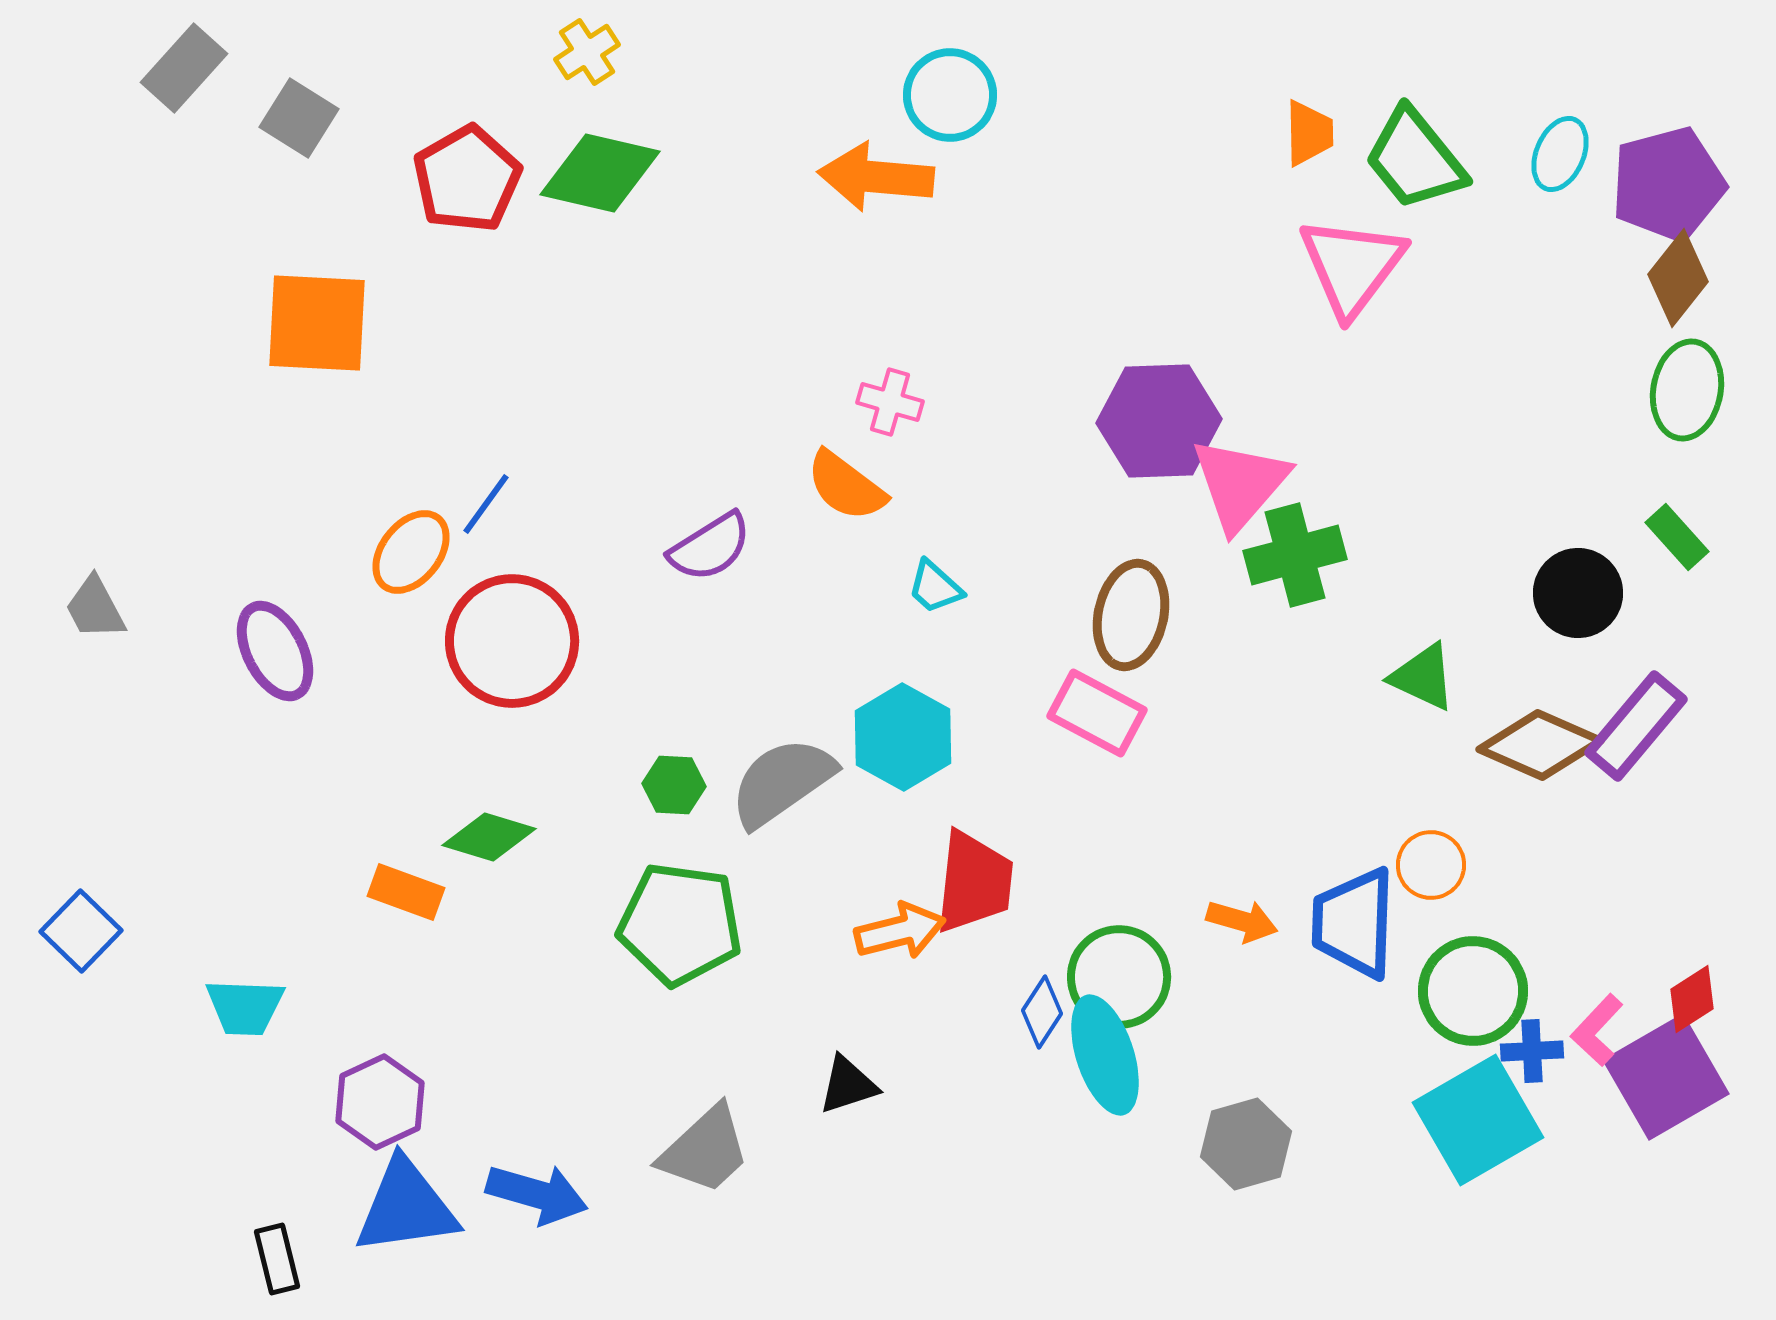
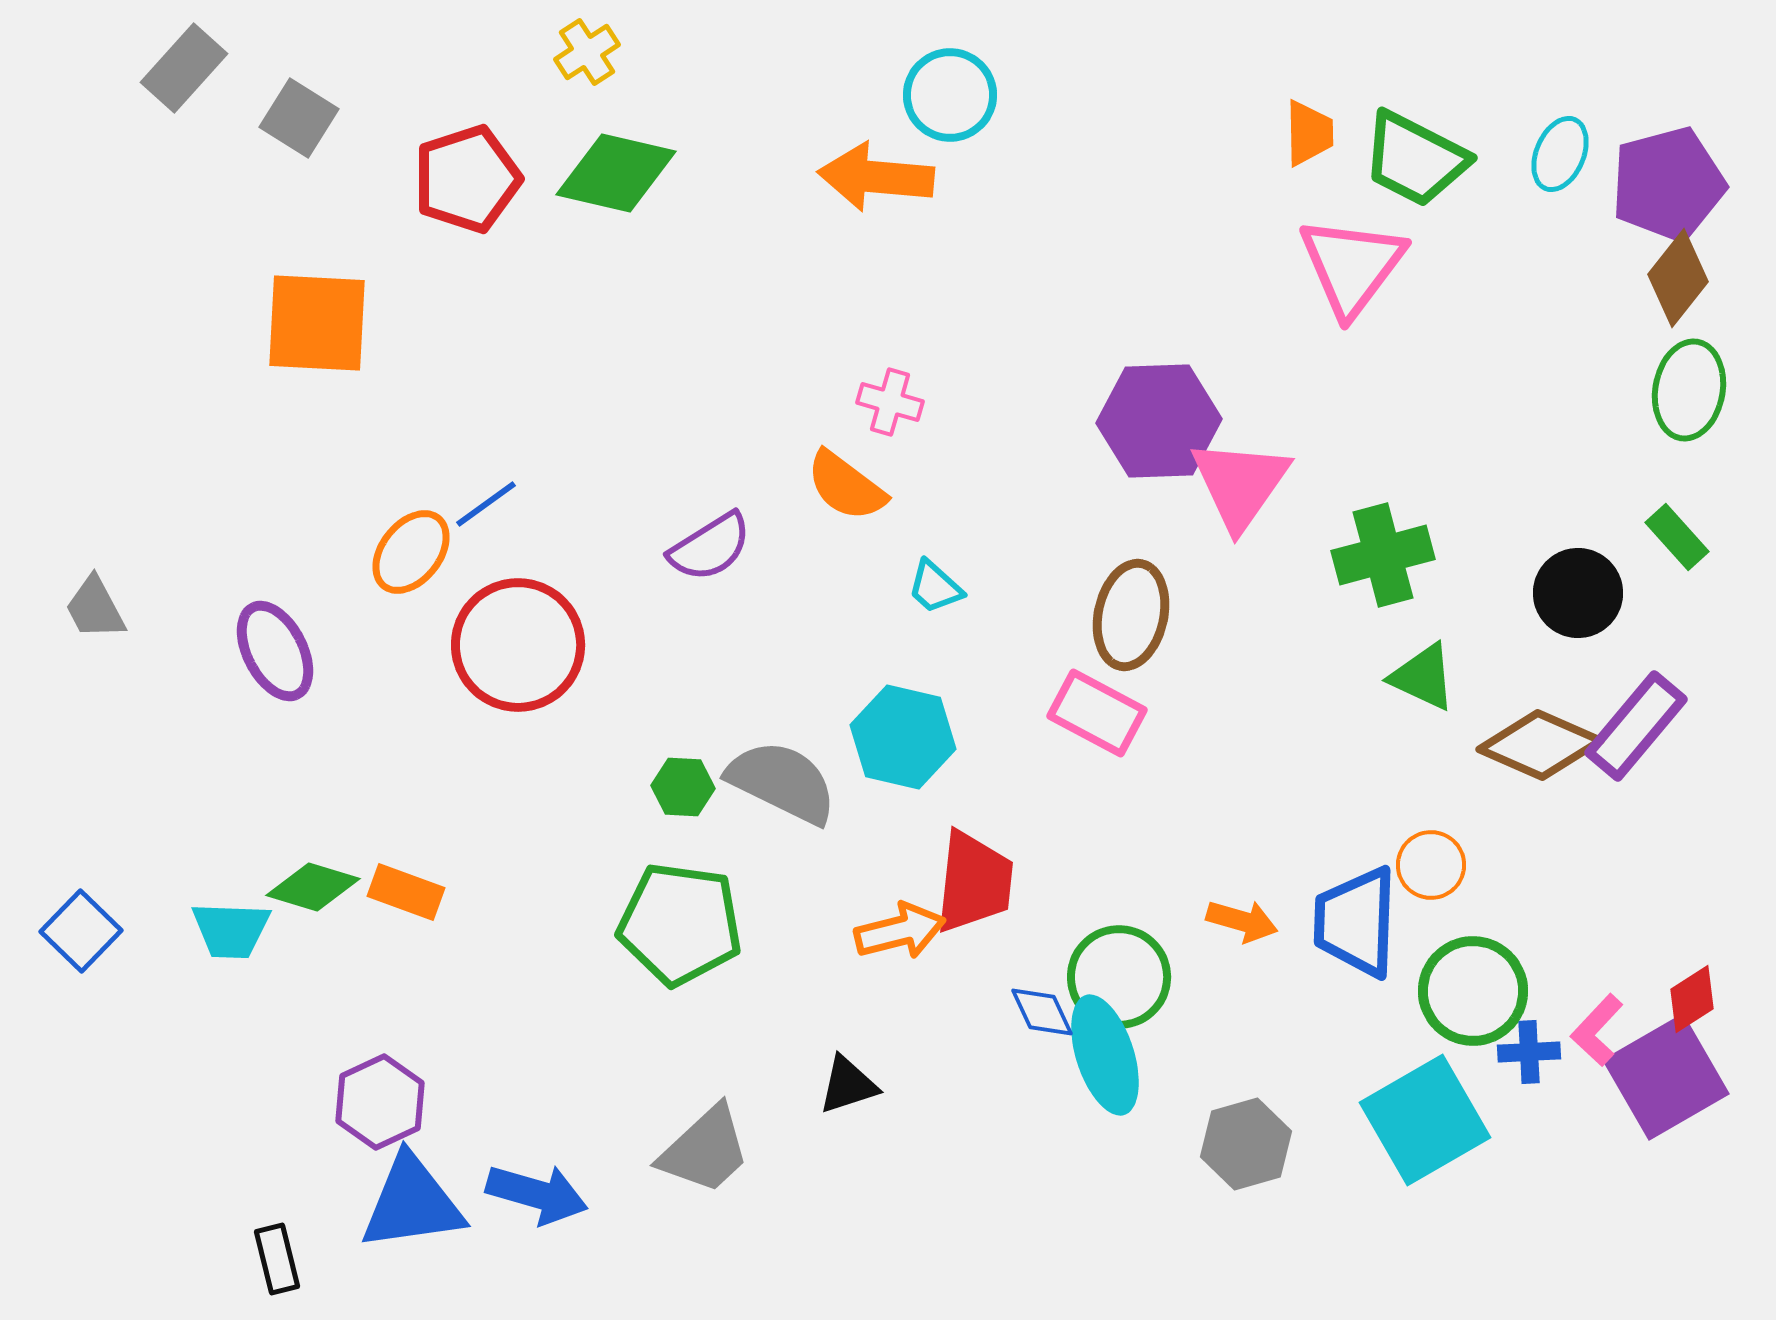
green trapezoid at (1415, 159): rotated 24 degrees counterclockwise
green diamond at (600, 173): moved 16 px right
red pentagon at (467, 179): rotated 12 degrees clockwise
green ellipse at (1687, 390): moved 2 px right
pink triangle at (1240, 484): rotated 6 degrees counterclockwise
blue line at (486, 504): rotated 18 degrees clockwise
green cross at (1295, 555): moved 88 px right
red circle at (512, 641): moved 6 px right, 4 px down
cyan hexagon at (903, 737): rotated 16 degrees counterclockwise
gray semicircle at (782, 782): rotated 61 degrees clockwise
green hexagon at (674, 785): moved 9 px right, 2 px down
green diamond at (489, 837): moved 176 px left, 50 px down
blue trapezoid at (1354, 923): moved 2 px right, 1 px up
cyan trapezoid at (245, 1007): moved 14 px left, 77 px up
blue diamond at (1042, 1012): rotated 58 degrees counterclockwise
blue cross at (1532, 1051): moved 3 px left, 1 px down
cyan square at (1478, 1120): moved 53 px left
blue triangle at (406, 1207): moved 6 px right, 4 px up
